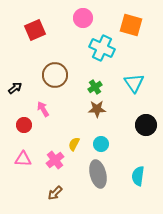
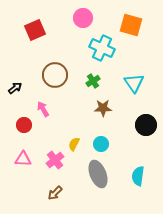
green cross: moved 2 px left, 6 px up
brown star: moved 6 px right, 1 px up
gray ellipse: rotated 8 degrees counterclockwise
